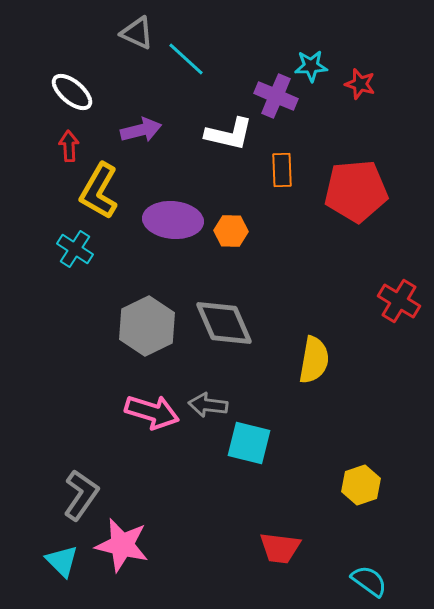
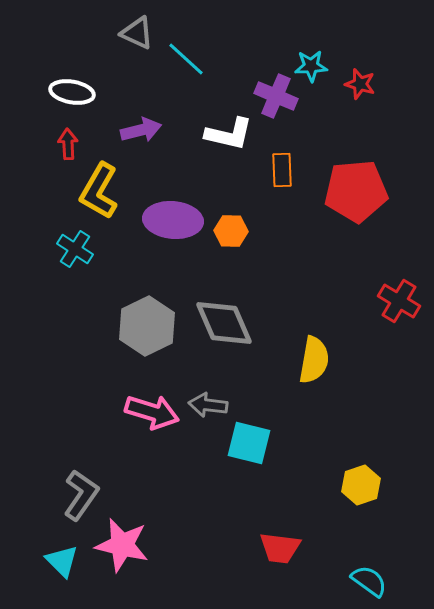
white ellipse: rotated 30 degrees counterclockwise
red arrow: moved 1 px left, 2 px up
